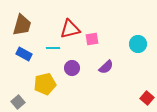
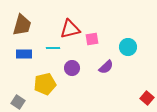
cyan circle: moved 10 px left, 3 px down
blue rectangle: rotated 28 degrees counterclockwise
gray square: rotated 16 degrees counterclockwise
